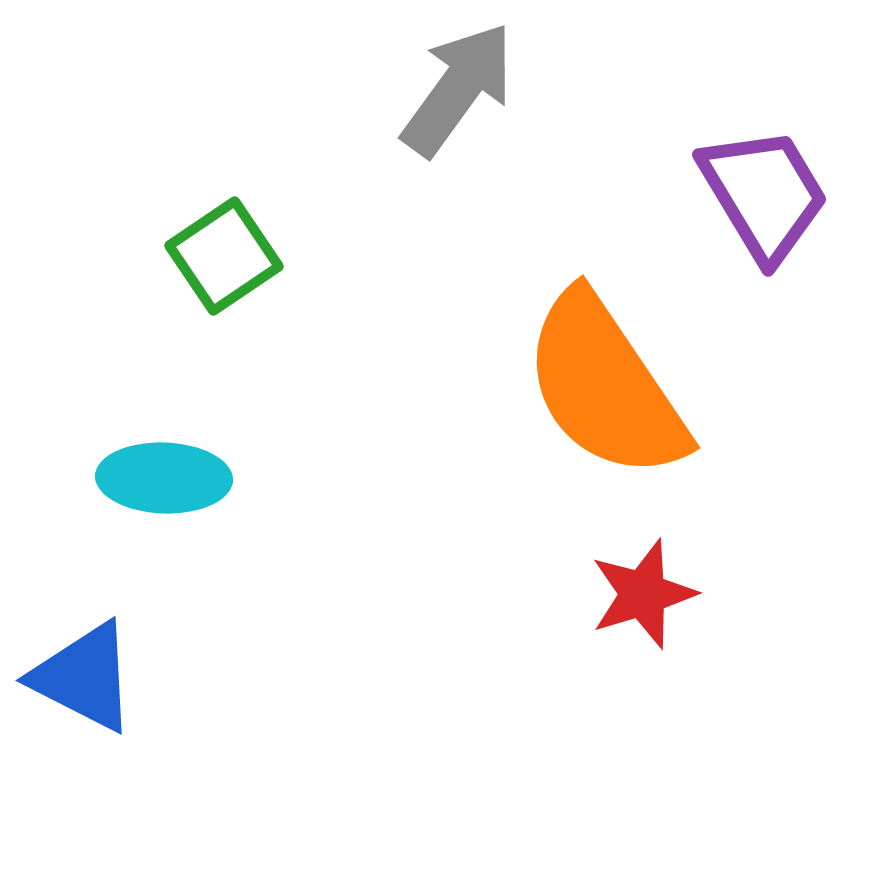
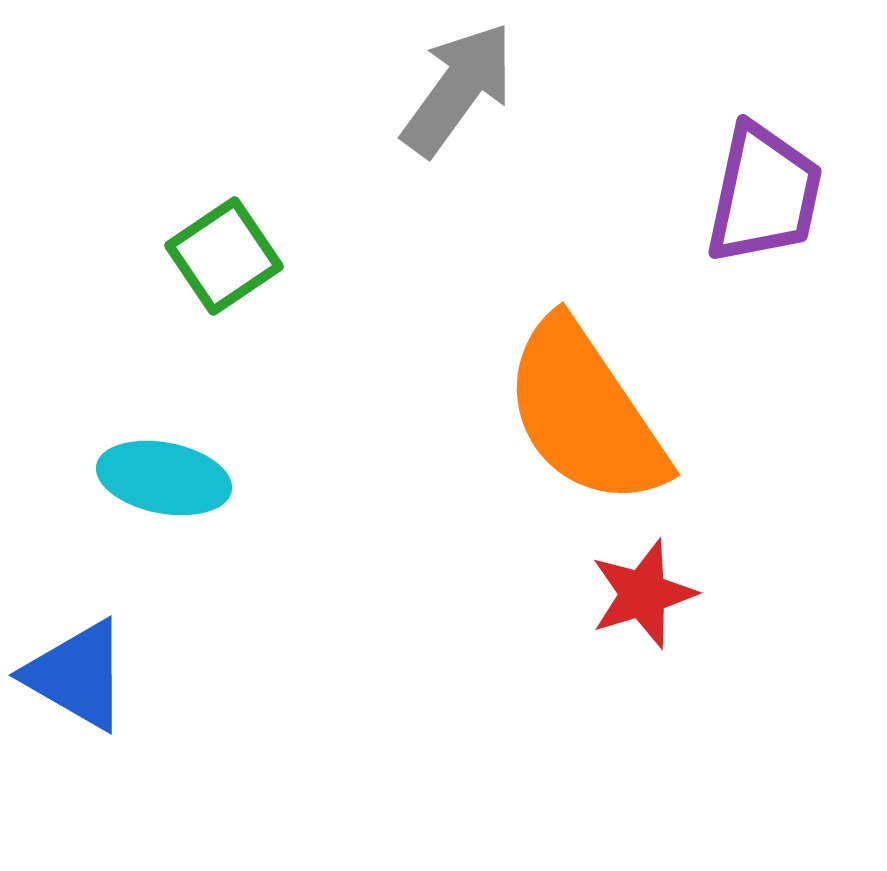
purple trapezoid: rotated 43 degrees clockwise
orange semicircle: moved 20 px left, 27 px down
cyan ellipse: rotated 9 degrees clockwise
blue triangle: moved 7 px left, 2 px up; rotated 3 degrees clockwise
